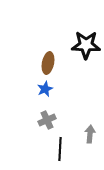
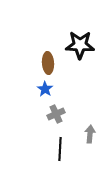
black star: moved 6 px left
brown ellipse: rotated 15 degrees counterclockwise
blue star: rotated 14 degrees counterclockwise
gray cross: moved 9 px right, 6 px up
